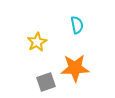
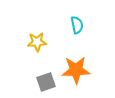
yellow star: rotated 24 degrees clockwise
orange star: moved 1 px right, 2 px down
